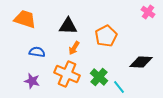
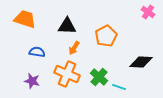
black triangle: moved 1 px left
cyan line: rotated 32 degrees counterclockwise
